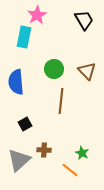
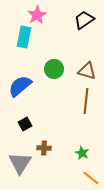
black trapezoid: rotated 95 degrees counterclockwise
brown triangle: rotated 30 degrees counterclockwise
blue semicircle: moved 4 px right, 4 px down; rotated 55 degrees clockwise
brown line: moved 25 px right
brown cross: moved 2 px up
gray triangle: moved 1 px right, 3 px down; rotated 15 degrees counterclockwise
orange line: moved 21 px right, 8 px down
